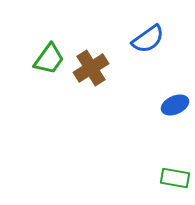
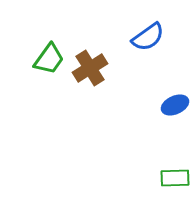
blue semicircle: moved 2 px up
brown cross: moved 1 px left
green rectangle: rotated 12 degrees counterclockwise
